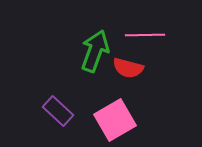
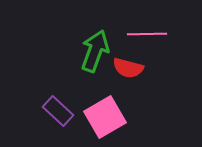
pink line: moved 2 px right, 1 px up
pink square: moved 10 px left, 3 px up
